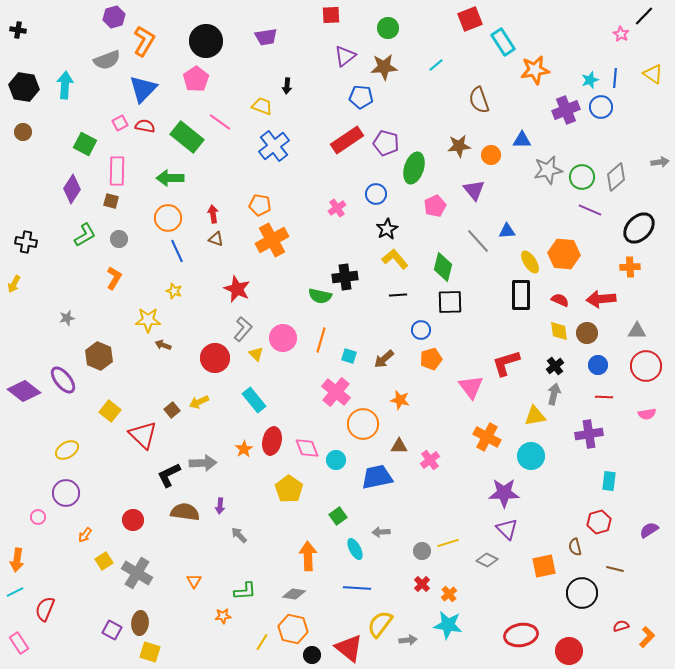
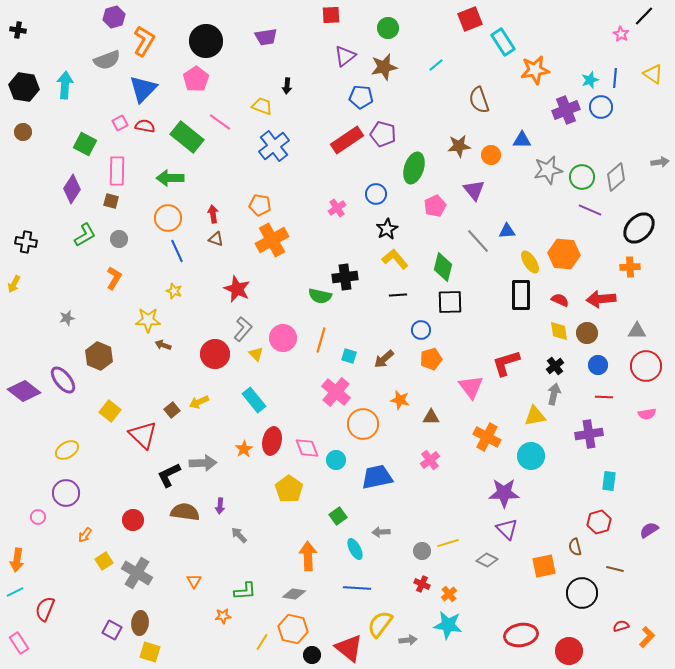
brown star at (384, 67): rotated 8 degrees counterclockwise
purple pentagon at (386, 143): moved 3 px left, 9 px up
red circle at (215, 358): moved 4 px up
brown triangle at (399, 446): moved 32 px right, 29 px up
red cross at (422, 584): rotated 21 degrees counterclockwise
